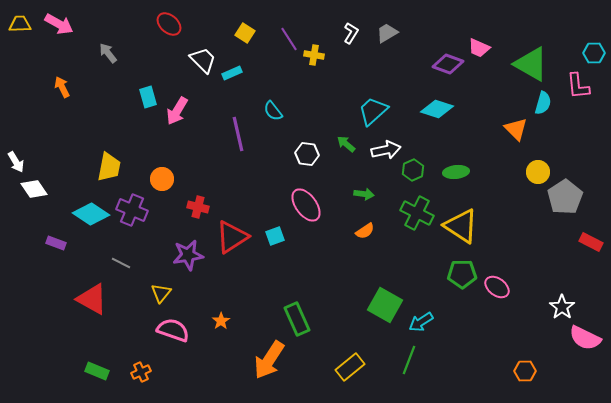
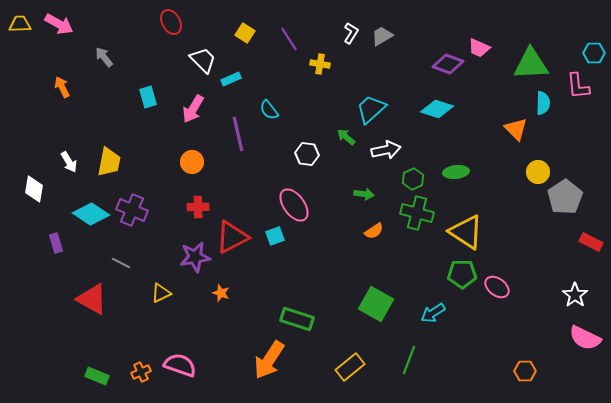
red ellipse at (169, 24): moved 2 px right, 2 px up; rotated 20 degrees clockwise
gray trapezoid at (387, 33): moved 5 px left, 3 px down
gray arrow at (108, 53): moved 4 px left, 4 px down
yellow cross at (314, 55): moved 6 px right, 9 px down
green triangle at (531, 64): rotated 33 degrees counterclockwise
cyan rectangle at (232, 73): moved 1 px left, 6 px down
cyan semicircle at (543, 103): rotated 15 degrees counterclockwise
pink arrow at (177, 111): moved 16 px right, 2 px up
cyan semicircle at (273, 111): moved 4 px left, 1 px up
cyan trapezoid at (373, 111): moved 2 px left, 2 px up
green arrow at (346, 144): moved 7 px up
white arrow at (16, 162): moved 53 px right
yellow trapezoid at (109, 167): moved 5 px up
green hexagon at (413, 170): moved 9 px down
orange circle at (162, 179): moved 30 px right, 17 px up
white diamond at (34, 189): rotated 44 degrees clockwise
pink ellipse at (306, 205): moved 12 px left
red cross at (198, 207): rotated 15 degrees counterclockwise
green cross at (417, 213): rotated 12 degrees counterclockwise
yellow triangle at (461, 226): moved 5 px right, 6 px down
orange semicircle at (365, 231): moved 9 px right
red triangle at (232, 237): rotated 6 degrees clockwise
purple rectangle at (56, 243): rotated 54 degrees clockwise
purple star at (188, 255): moved 7 px right, 2 px down
yellow triangle at (161, 293): rotated 25 degrees clockwise
green square at (385, 305): moved 9 px left, 1 px up
white star at (562, 307): moved 13 px right, 12 px up
green rectangle at (297, 319): rotated 48 degrees counterclockwise
orange star at (221, 321): moved 28 px up; rotated 18 degrees counterclockwise
cyan arrow at (421, 322): moved 12 px right, 9 px up
pink semicircle at (173, 330): moved 7 px right, 35 px down
green rectangle at (97, 371): moved 5 px down
